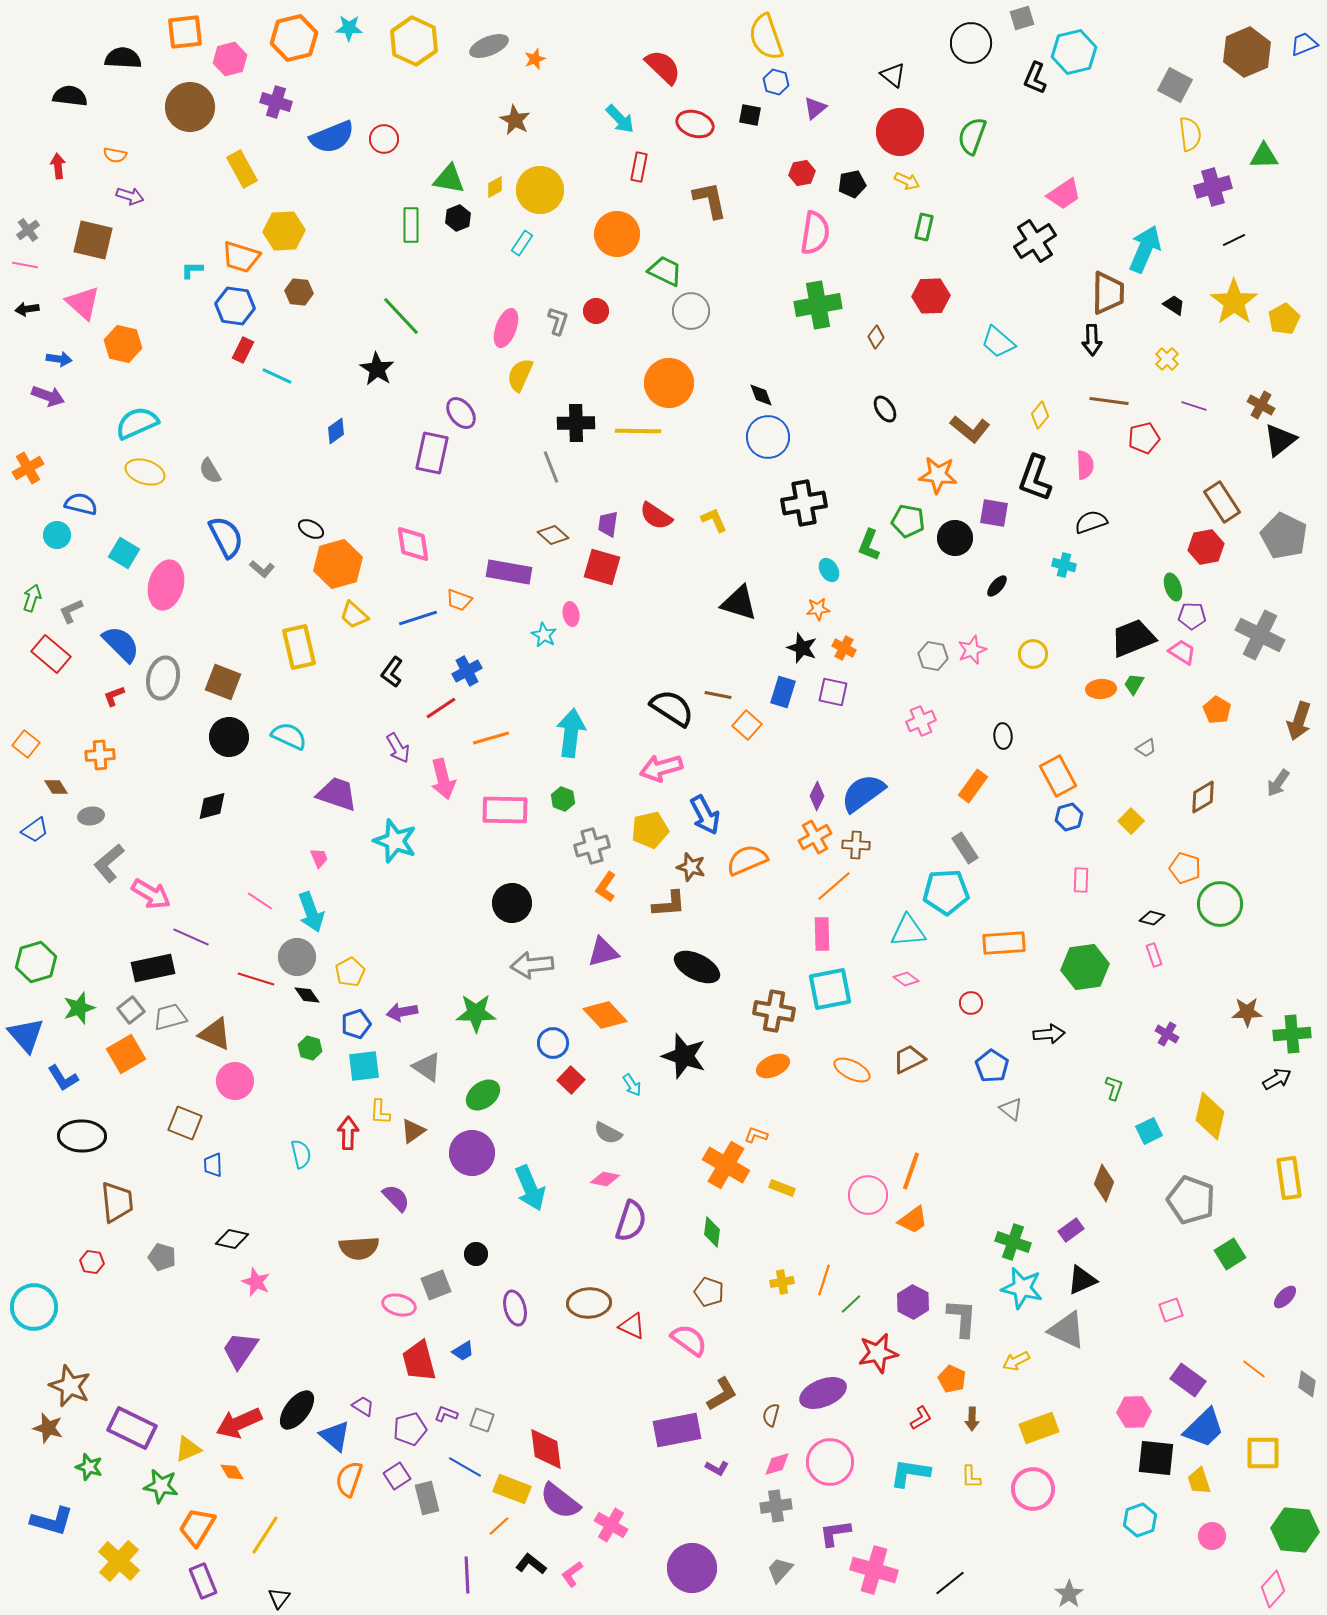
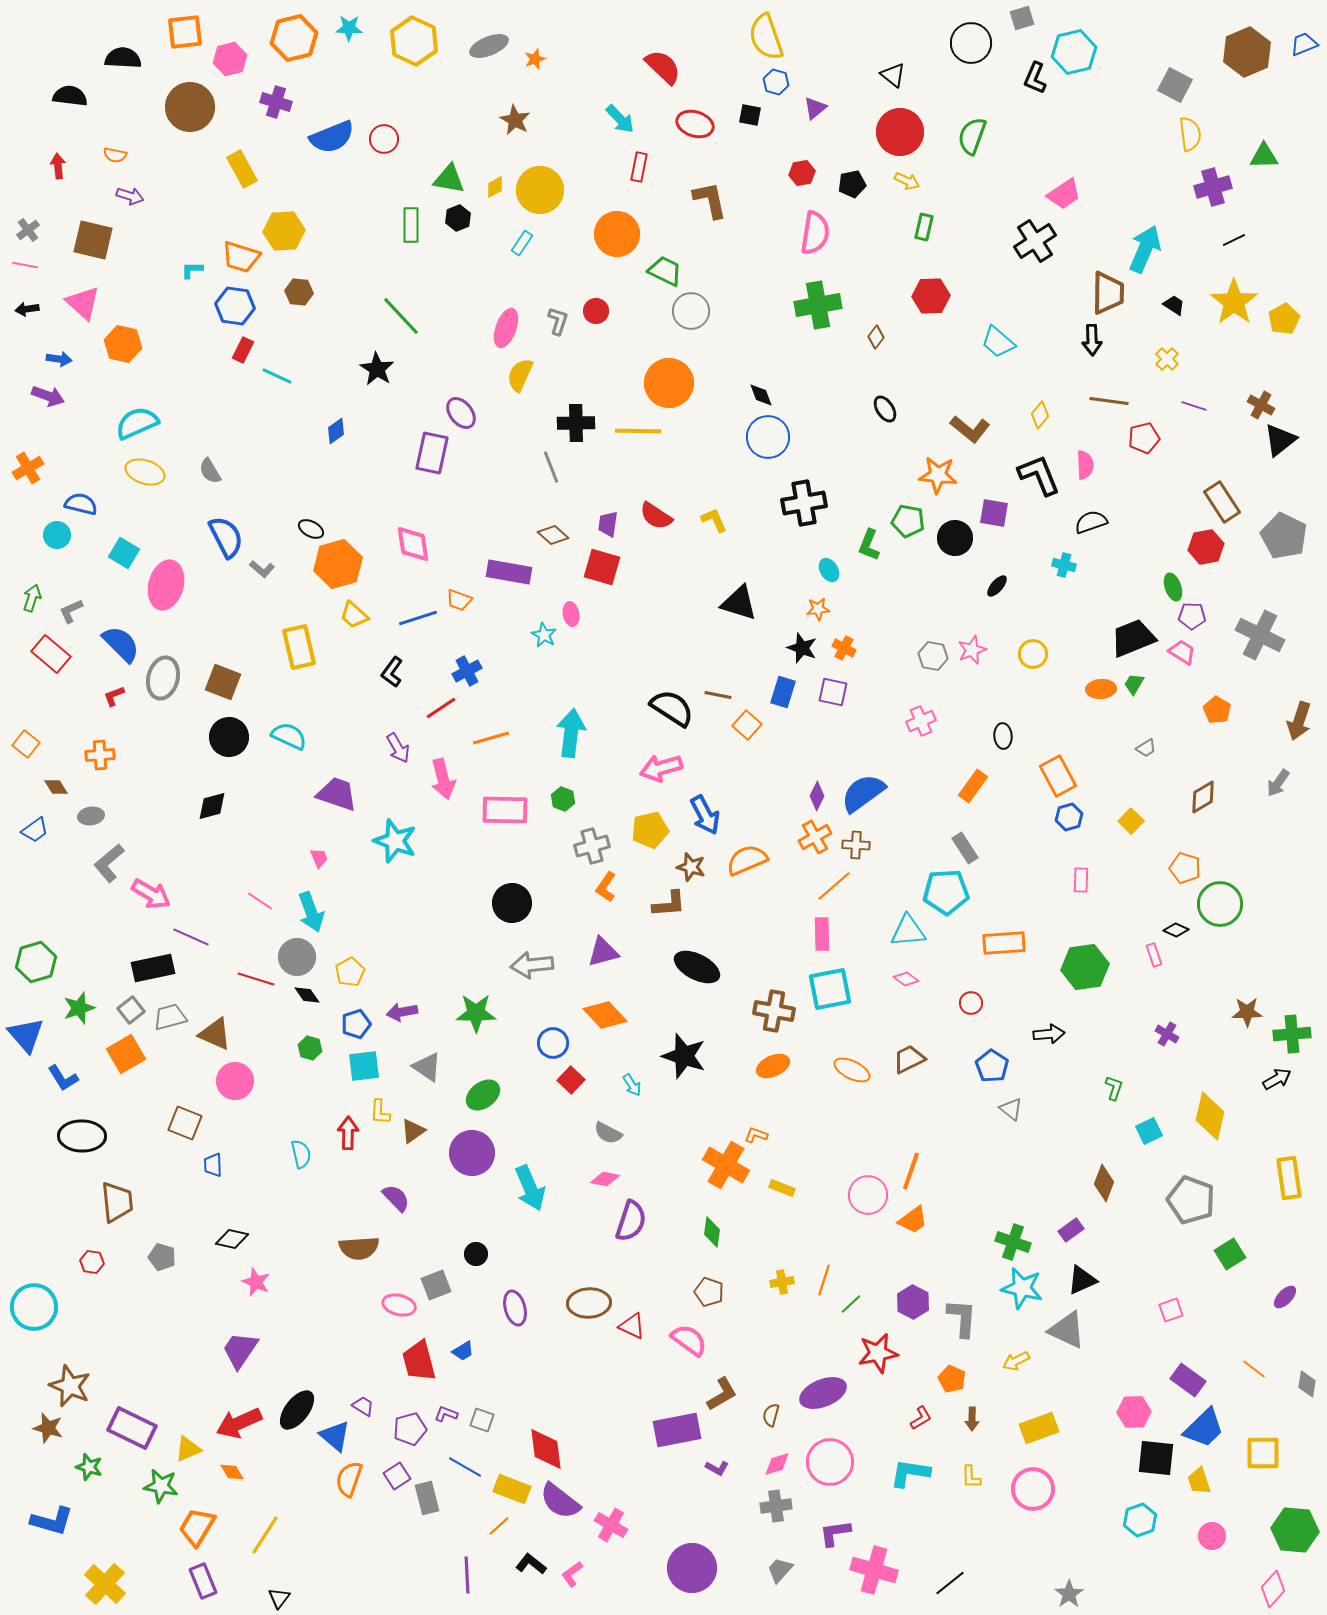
black L-shape at (1035, 478): moved 4 px right, 3 px up; rotated 138 degrees clockwise
black diamond at (1152, 918): moved 24 px right, 12 px down; rotated 10 degrees clockwise
yellow cross at (119, 1561): moved 14 px left, 23 px down
